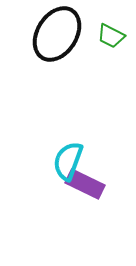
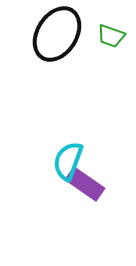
green trapezoid: rotated 8 degrees counterclockwise
purple rectangle: rotated 9 degrees clockwise
